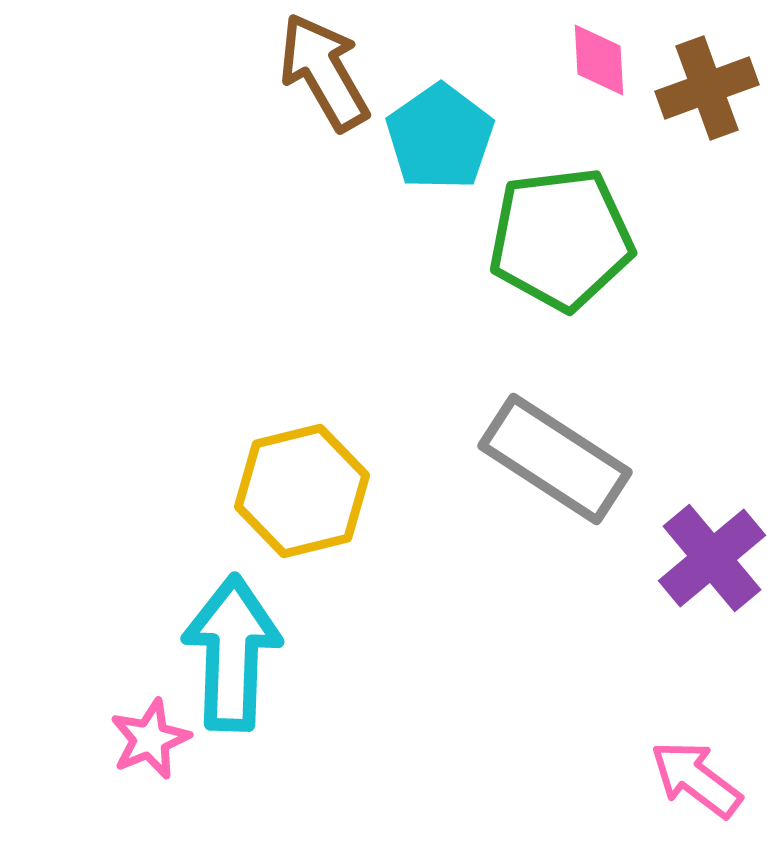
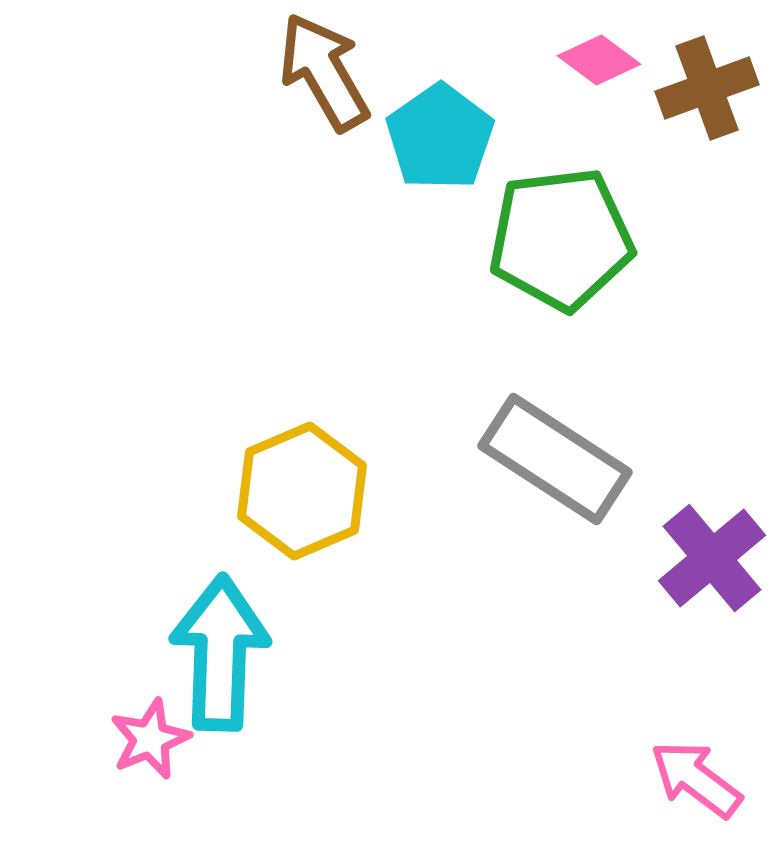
pink diamond: rotated 50 degrees counterclockwise
yellow hexagon: rotated 9 degrees counterclockwise
cyan arrow: moved 12 px left
